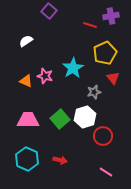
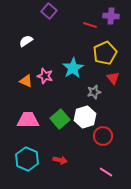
purple cross: rotated 14 degrees clockwise
